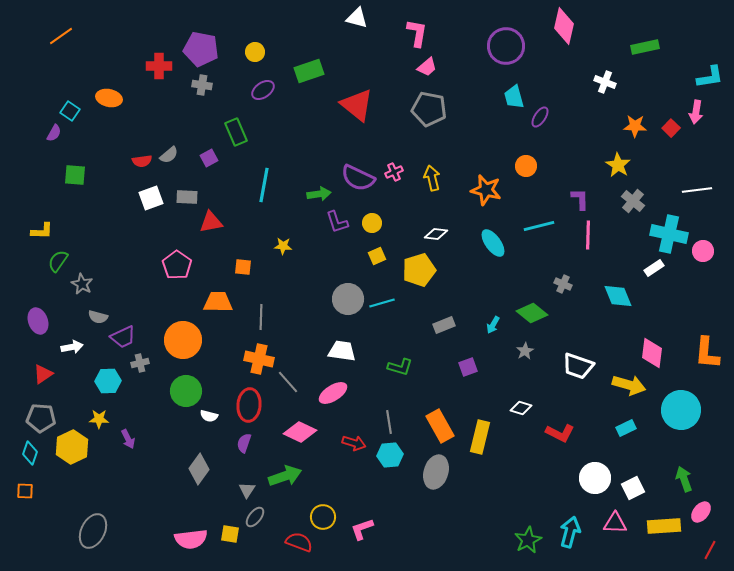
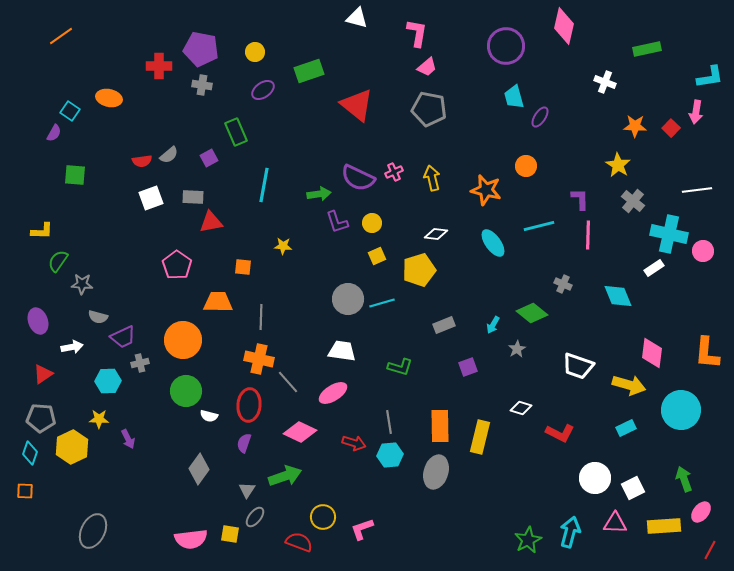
green rectangle at (645, 47): moved 2 px right, 2 px down
gray rectangle at (187, 197): moved 6 px right
gray star at (82, 284): rotated 25 degrees counterclockwise
gray star at (525, 351): moved 8 px left, 2 px up
orange rectangle at (440, 426): rotated 28 degrees clockwise
